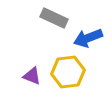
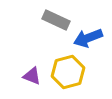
gray rectangle: moved 2 px right, 2 px down
yellow hexagon: rotated 8 degrees counterclockwise
